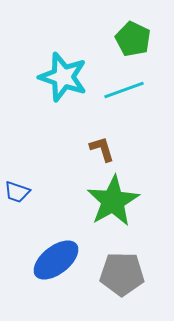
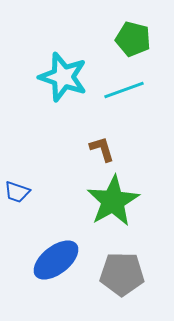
green pentagon: rotated 12 degrees counterclockwise
